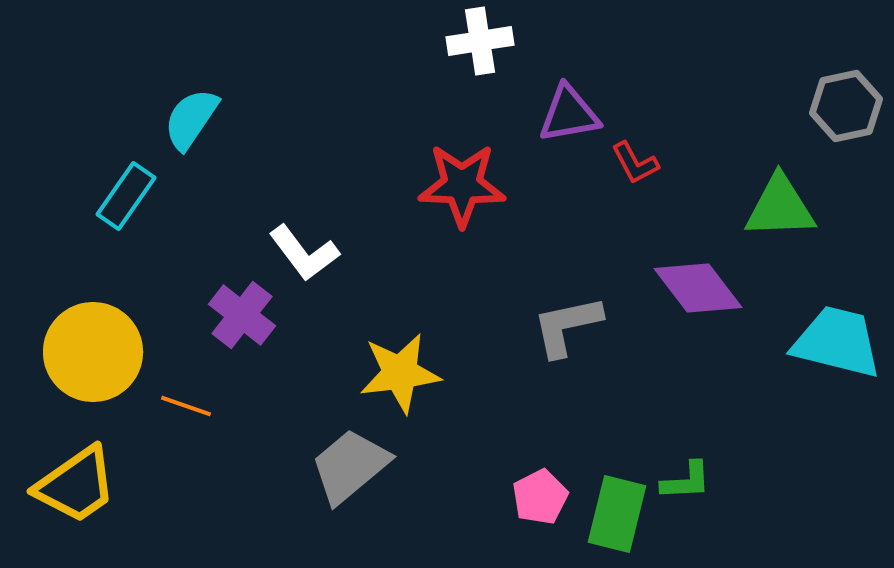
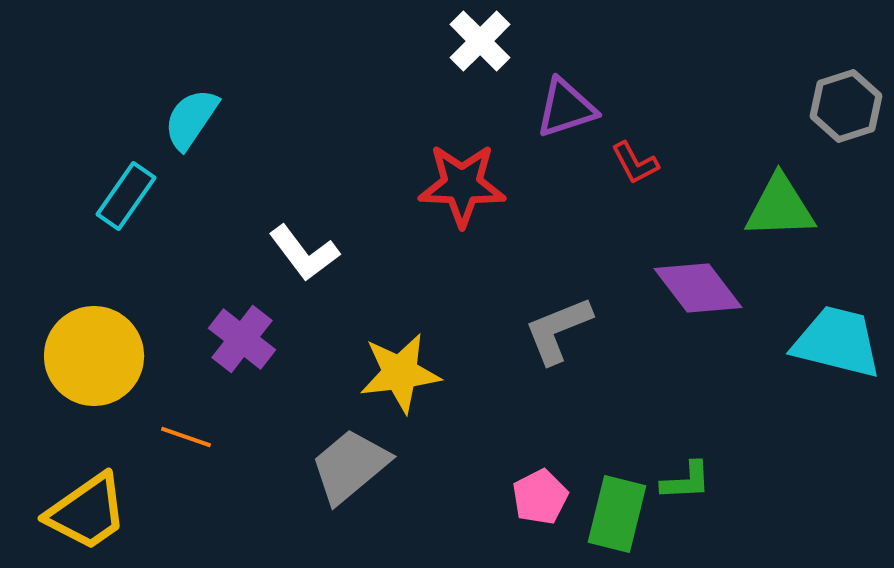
white cross: rotated 36 degrees counterclockwise
gray hexagon: rotated 6 degrees counterclockwise
purple triangle: moved 3 px left, 6 px up; rotated 8 degrees counterclockwise
purple cross: moved 24 px down
gray L-shape: moved 9 px left, 4 px down; rotated 10 degrees counterclockwise
yellow circle: moved 1 px right, 4 px down
orange line: moved 31 px down
yellow trapezoid: moved 11 px right, 27 px down
